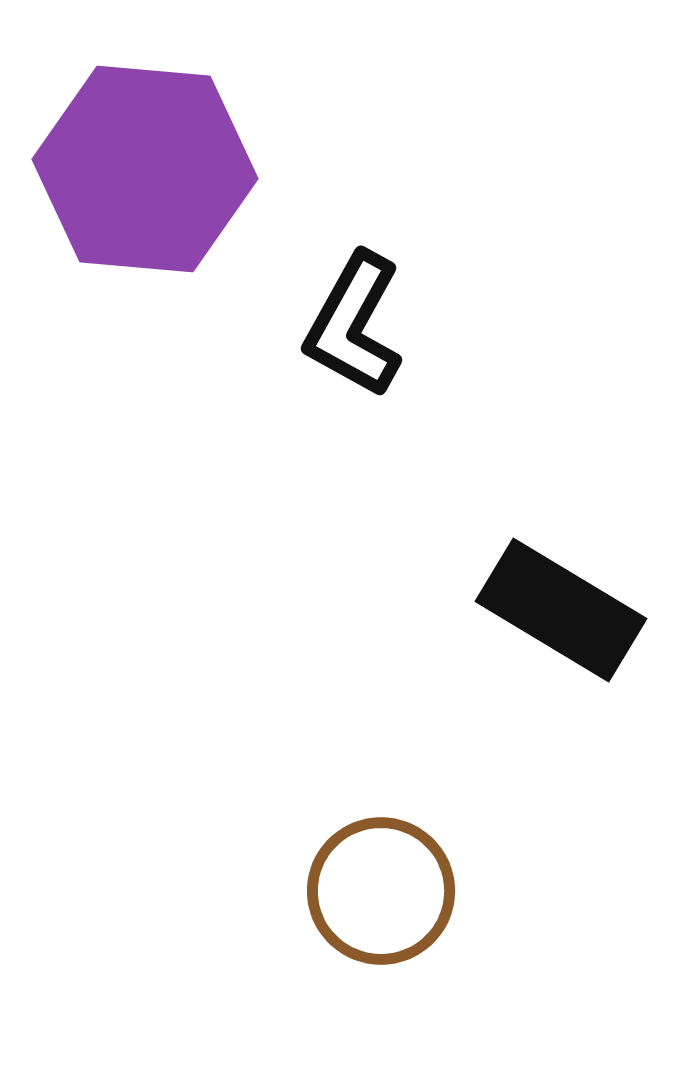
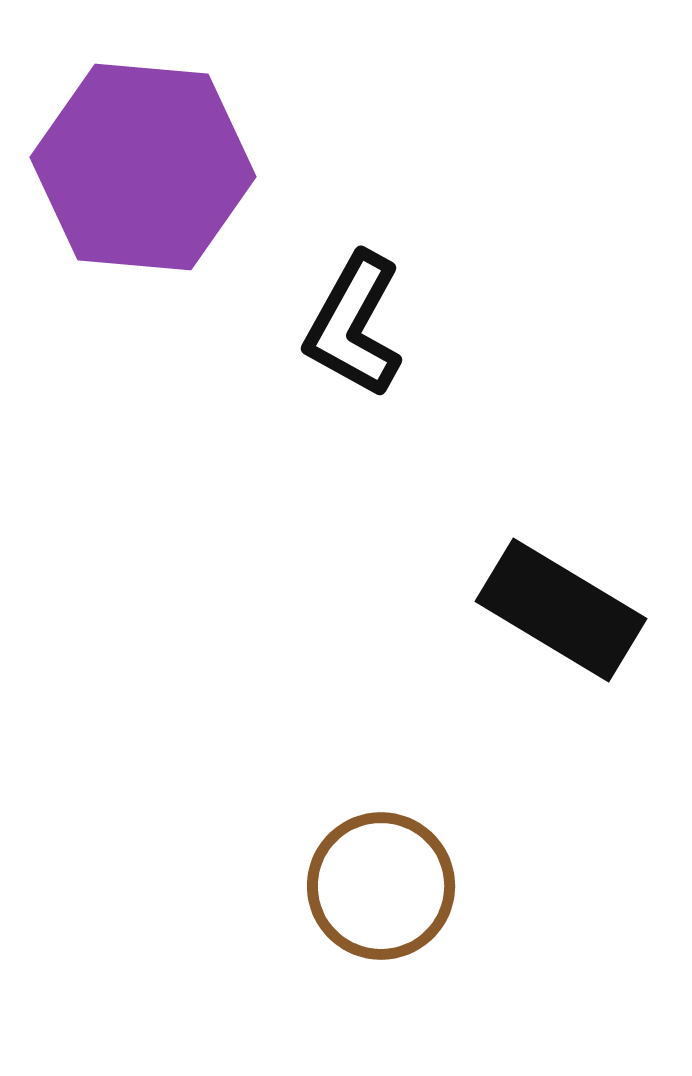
purple hexagon: moved 2 px left, 2 px up
brown circle: moved 5 px up
